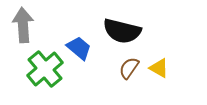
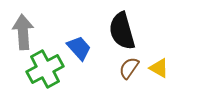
gray arrow: moved 7 px down
black semicircle: rotated 60 degrees clockwise
blue trapezoid: rotated 8 degrees clockwise
green cross: rotated 12 degrees clockwise
